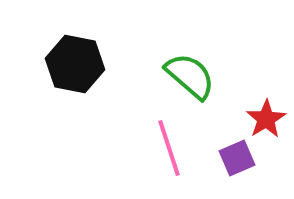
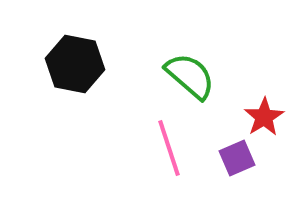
red star: moved 2 px left, 2 px up
